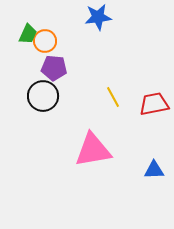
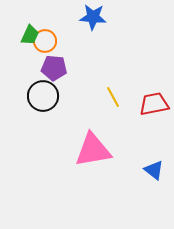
blue star: moved 5 px left; rotated 12 degrees clockwise
green trapezoid: moved 2 px right, 1 px down
blue triangle: rotated 40 degrees clockwise
